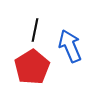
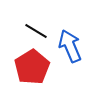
black line: moved 1 px right, 1 px down; rotated 70 degrees counterclockwise
